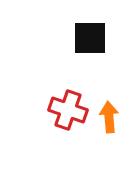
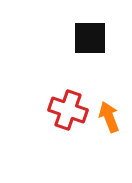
orange arrow: rotated 16 degrees counterclockwise
